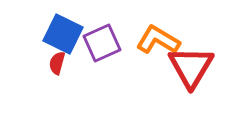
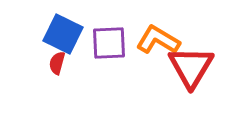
purple square: moved 7 px right; rotated 21 degrees clockwise
